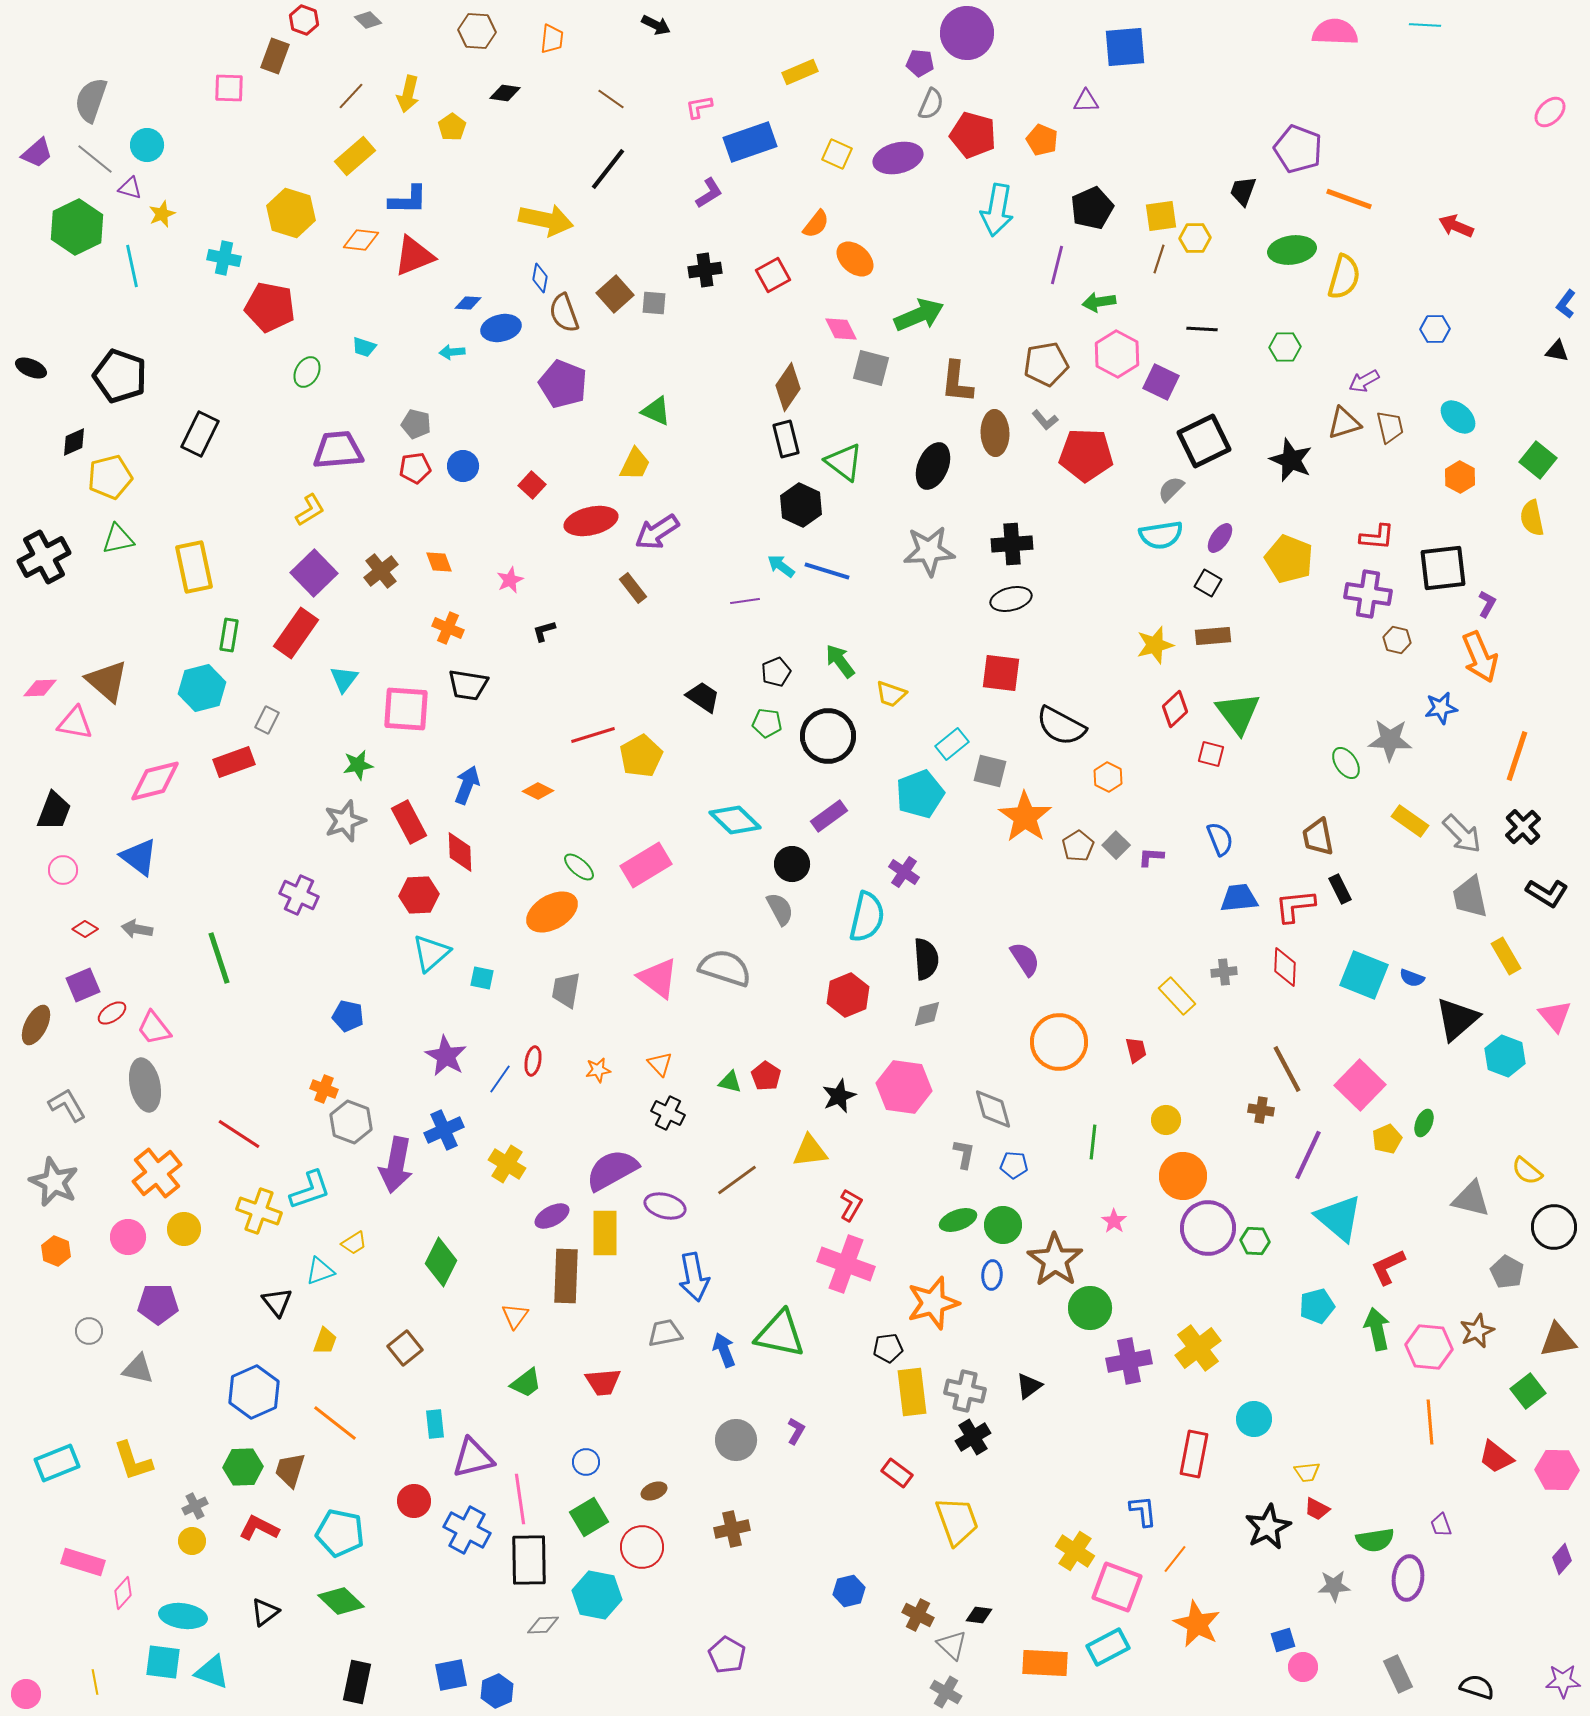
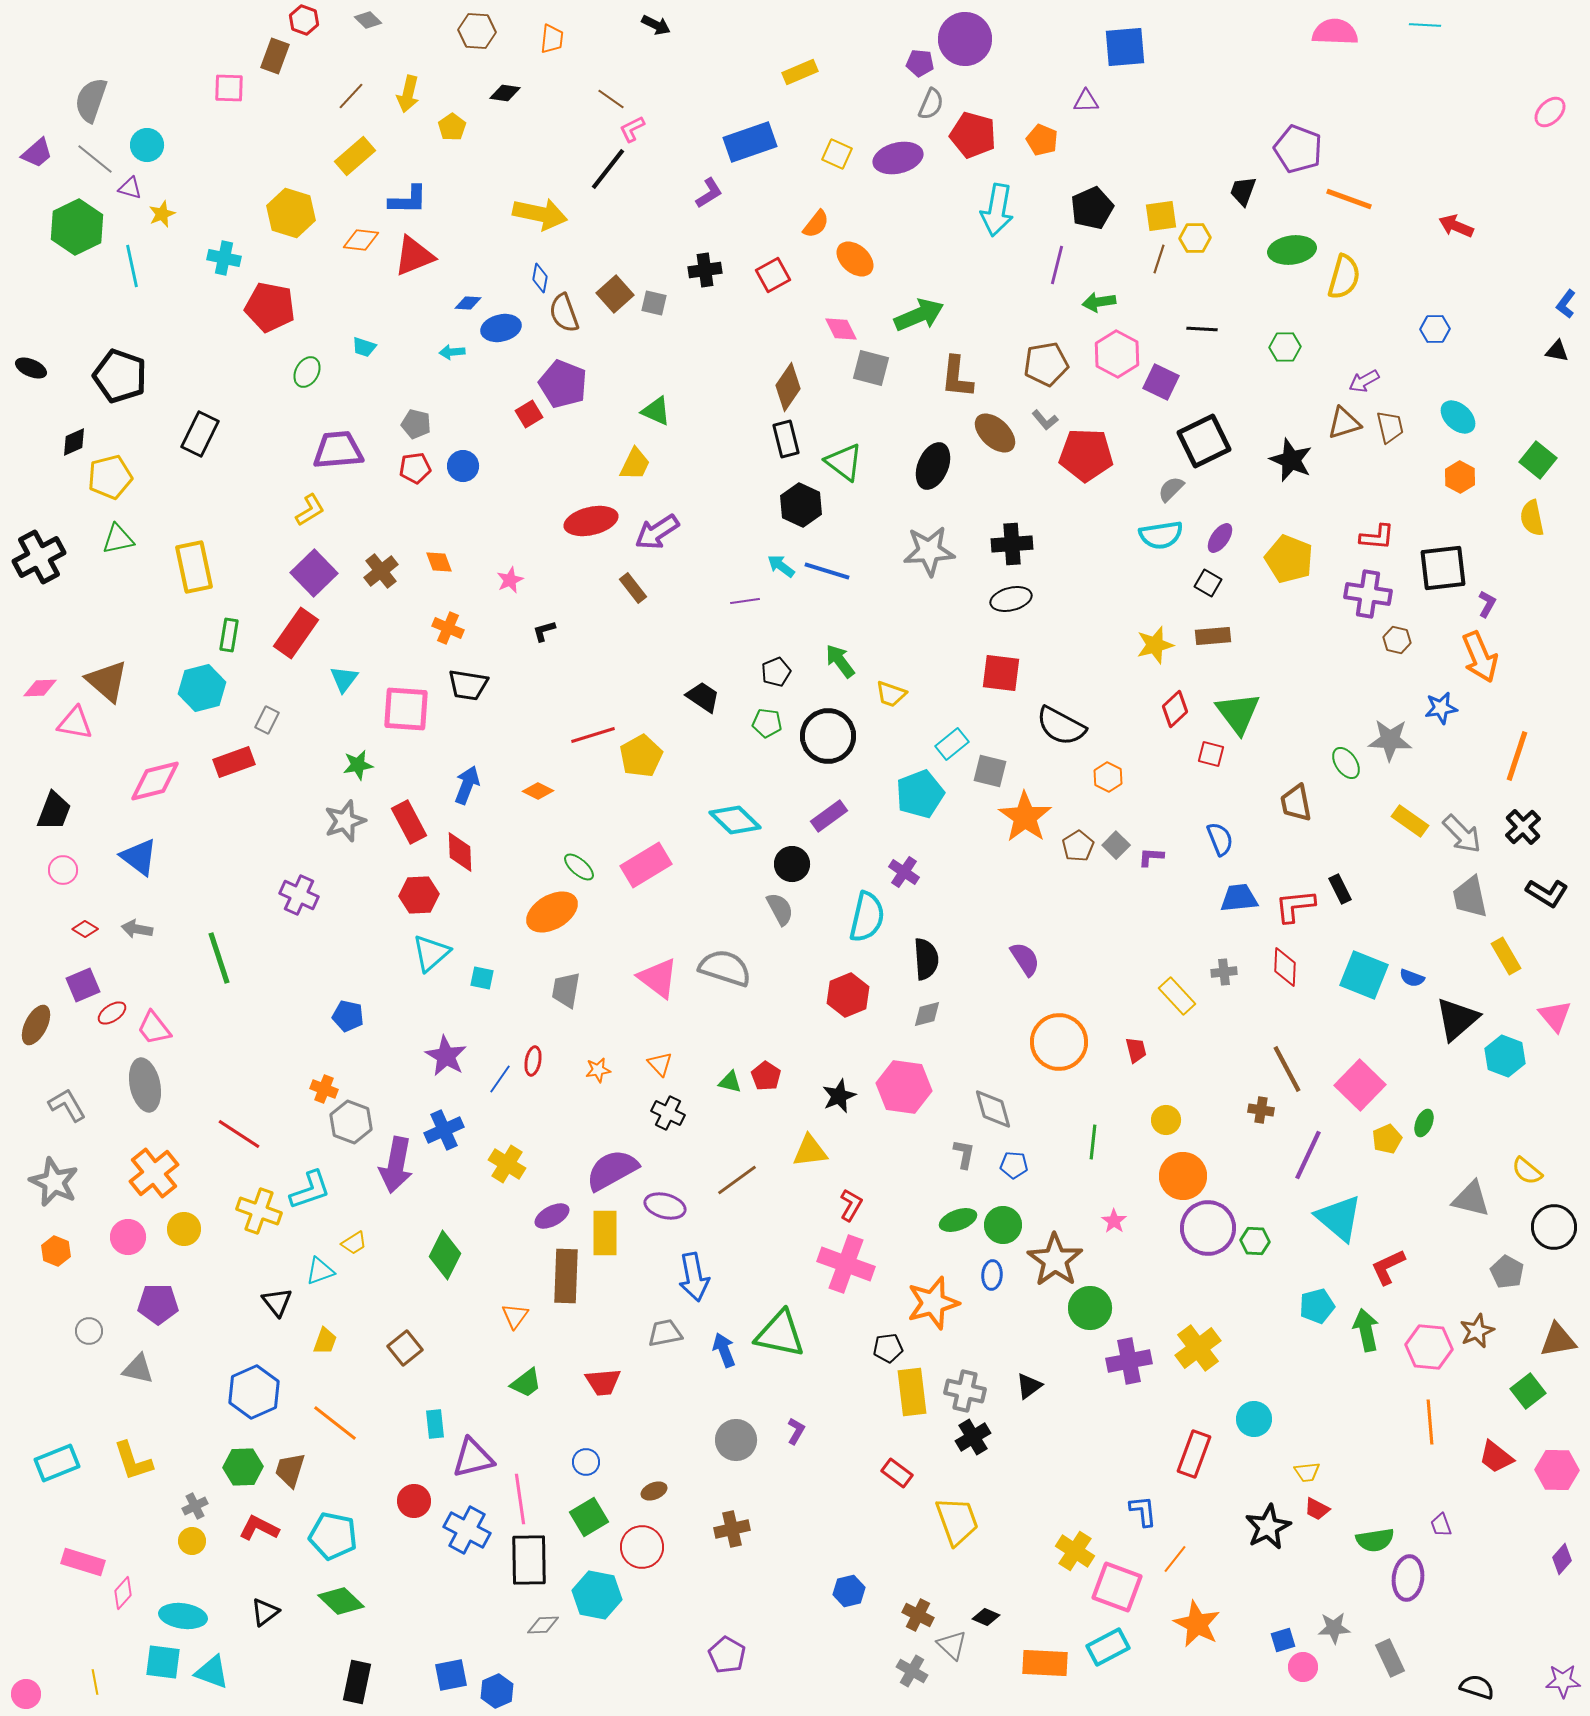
purple circle at (967, 33): moved 2 px left, 6 px down
pink L-shape at (699, 107): moved 67 px left, 22 px down; rotated 16 degrees counterclockwise
yellow arrow at (546, 220): moved 6 px left, 6 px up
gray square at (654, 303): rotated 8 degrees clockwise
brown L-shape at (957, 382): moved 5 px up
brown ellipse at (995, 433): rotated 45 degrees counterclockwise
red square at (532, 485): moved 3 px left, 71 px up; rotated 16 degrees clockwise
black cross at (44, 557): moved 5 px left
brown trapezoid at (1318, 837): moved 22 px left, 34 px up
orange cross at (157, 1173): moved 3 px left
green diamond at (441, 1262): moved 4 px right, 7 px up
green arrow at (1377, 1329): moved 11 px left, 1 px down
red rectangle at (1194, 1454): rotated 9 degrees clockwise
cyan pentagon at (340, 1533): moved 7 px left, 3 px down
gray star at (1334, 1586): moved 42 px down
black diamond at (979, 1615): moved 7 px right, 2 px down; rotated 16 degrees clockwise
gray rectangle at (1398, 1674): moved 8 px left, 16 px up
gray cross at (946, 1692): moved 34 px left, 21 px up
